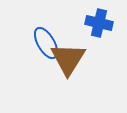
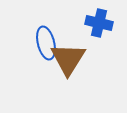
blue ellipse: rotated 16 degrees clockwise
